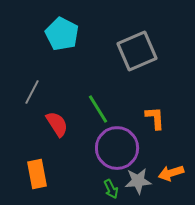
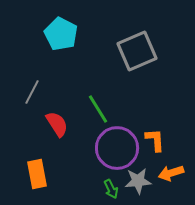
cyan pentagon: moved 1 px left
orange L-shape: moved 22 px down
